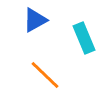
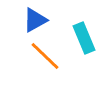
orange line: moved 19 px up
